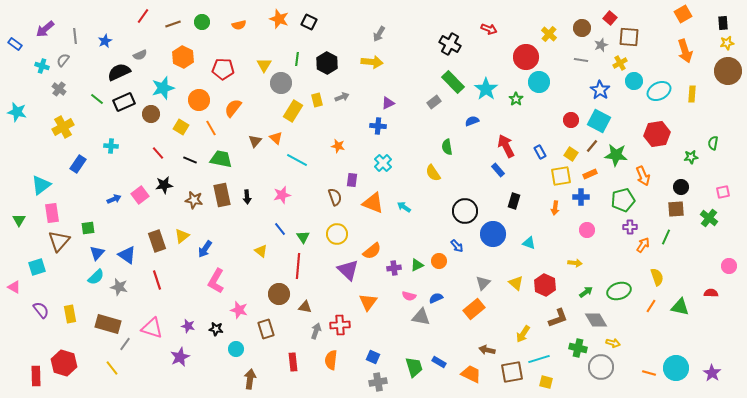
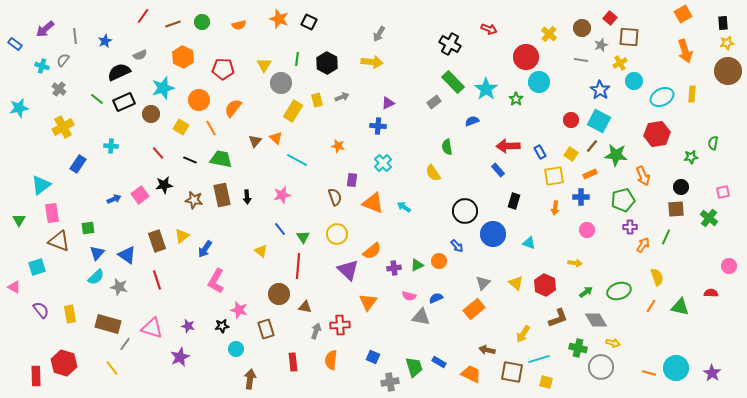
cyan ellipse at (659, 91): moved 3 px right, 6 px down
cyan star at (17, 112): moved 2 px right, 4 px up; rotated 24 degrees counterclockwise
red arrow at (506, 146): moved 2 px right; rotated 65 degrees counterclockwise
yellow square at (561, 176): moved 7 px left
brown triangle at (59, 241): rotated 50 degrees counterclockwise
black star at (216, 329): moved 6 px right, 3 px up; rotated 16 degrees counterclockwise
brown square at (512, 372): rotated 20 degrees clockwise
gray cross at (378, 382): moved 12 px right
